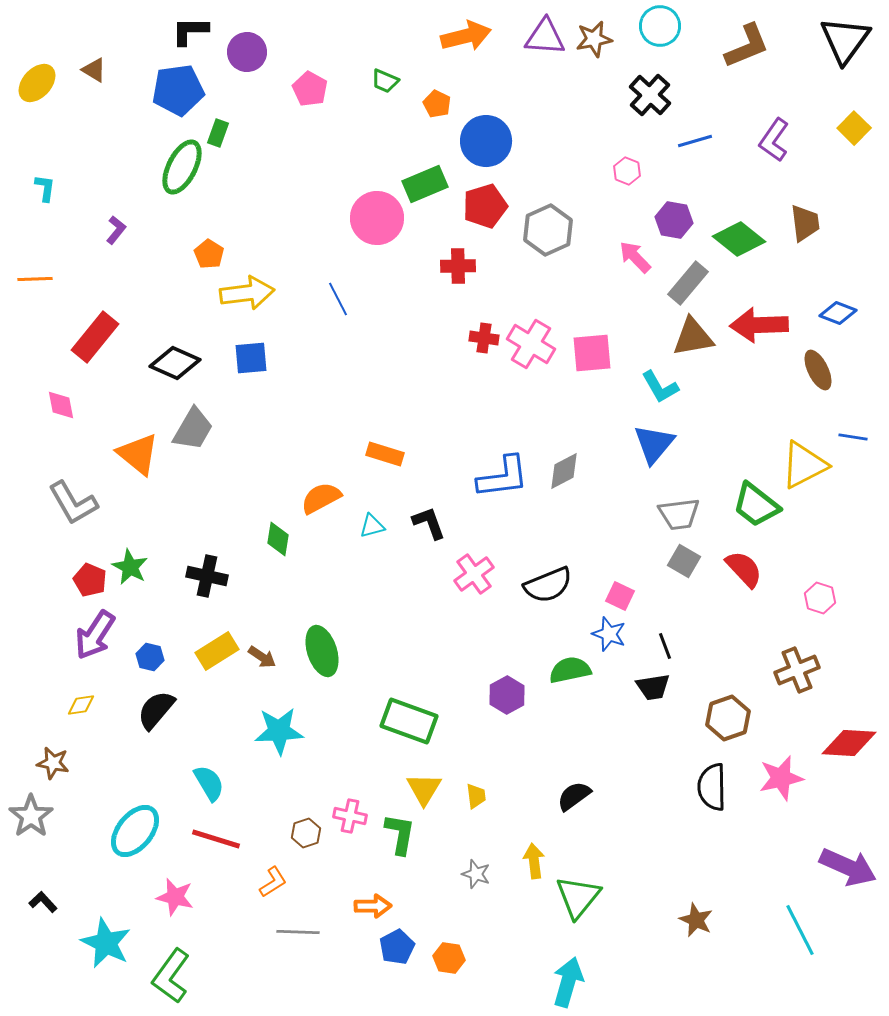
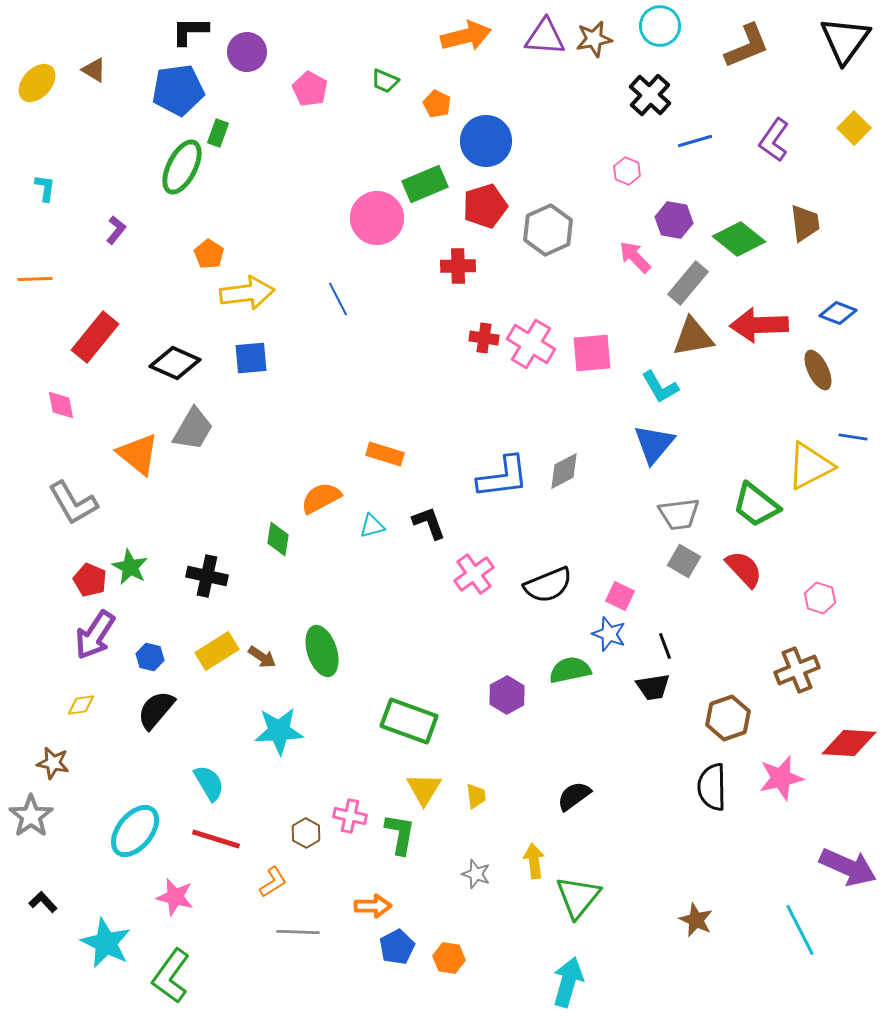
yellow triangle at (804, 465): moved 6 px right, 1 px down
brown hexagon at (306, 833): rotated 12 degrees counterclockwise
